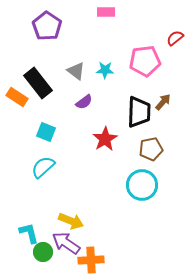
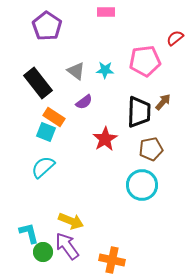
orange rectangle: moved 37 px right, 20 px down
purple arrow: moved 1 px right, 3 px down; rotated 20 degrees clockwise
orange cross: moved 21 px right; rotated 15 degrees clockwise
